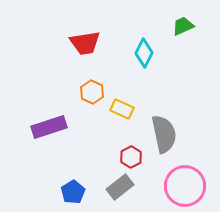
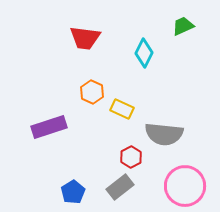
red trapezoid: moved 5 px up; rotated 16 degrees clockwise
gray semicircle: rotated 108 degrees clockwise
